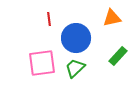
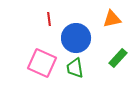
orange triangle: moved 1 px down
green rectangle: moved 2 px down
pink square: rotated 32 degrees clockwise
green trapezoid: rotated 55 degrees counterclockwise
